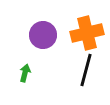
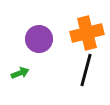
purple circle: moved 4 px left, 4 px down
green arrow: moved 5 px left; rotated 54 degrees clockwise
